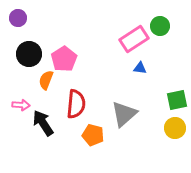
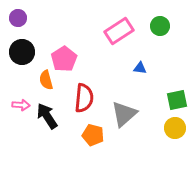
pink rectangle: moved 15 px left, 8 px up
black circle: moved 7 px left, 2 px up
orange semicircle: rotated 36 degrees counterclockwise
red semicircle: moved 8 px right, 6 px up
black arrow: moved 4 px right, 7 px up
